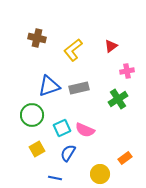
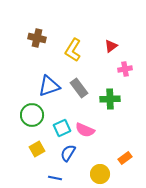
yellow L-shape: rotated 20 degrees counterclockwise
pink cross: moved 2 px left, 2 px up
gray rectangle: rotated 66 degrees clockwise
green cross: moved 8 px left; rotated 30 degrees clockwise
